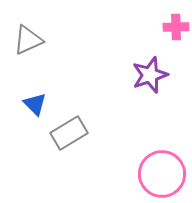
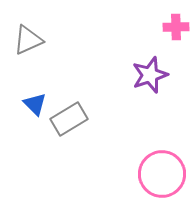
gray rectangle: moved 14 px up
